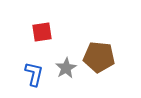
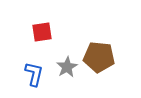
gray star: moved 1 px right, 1 px up
